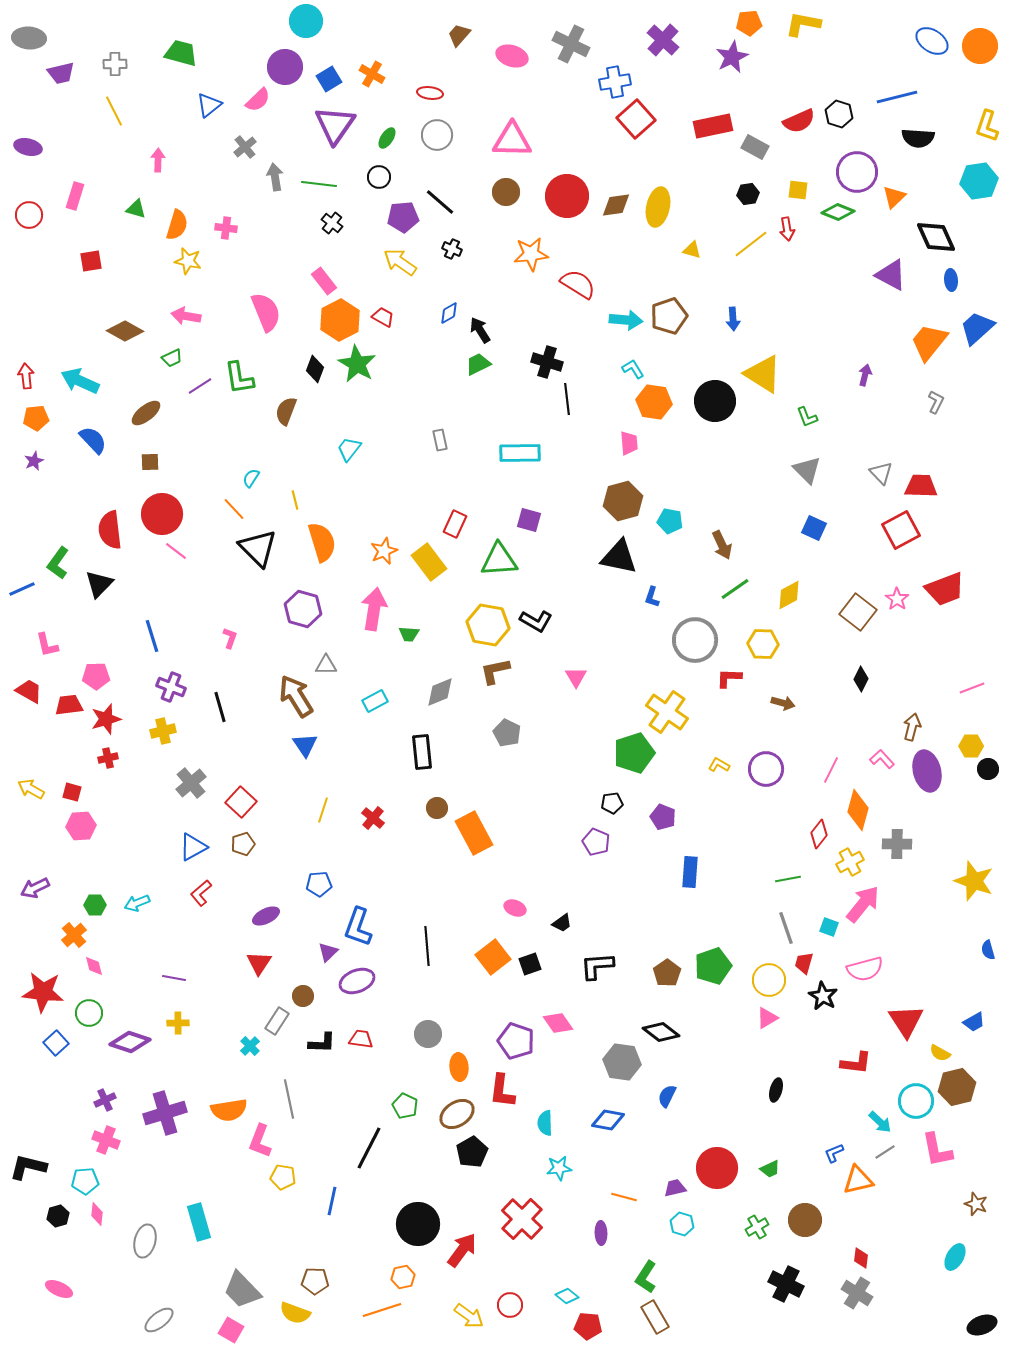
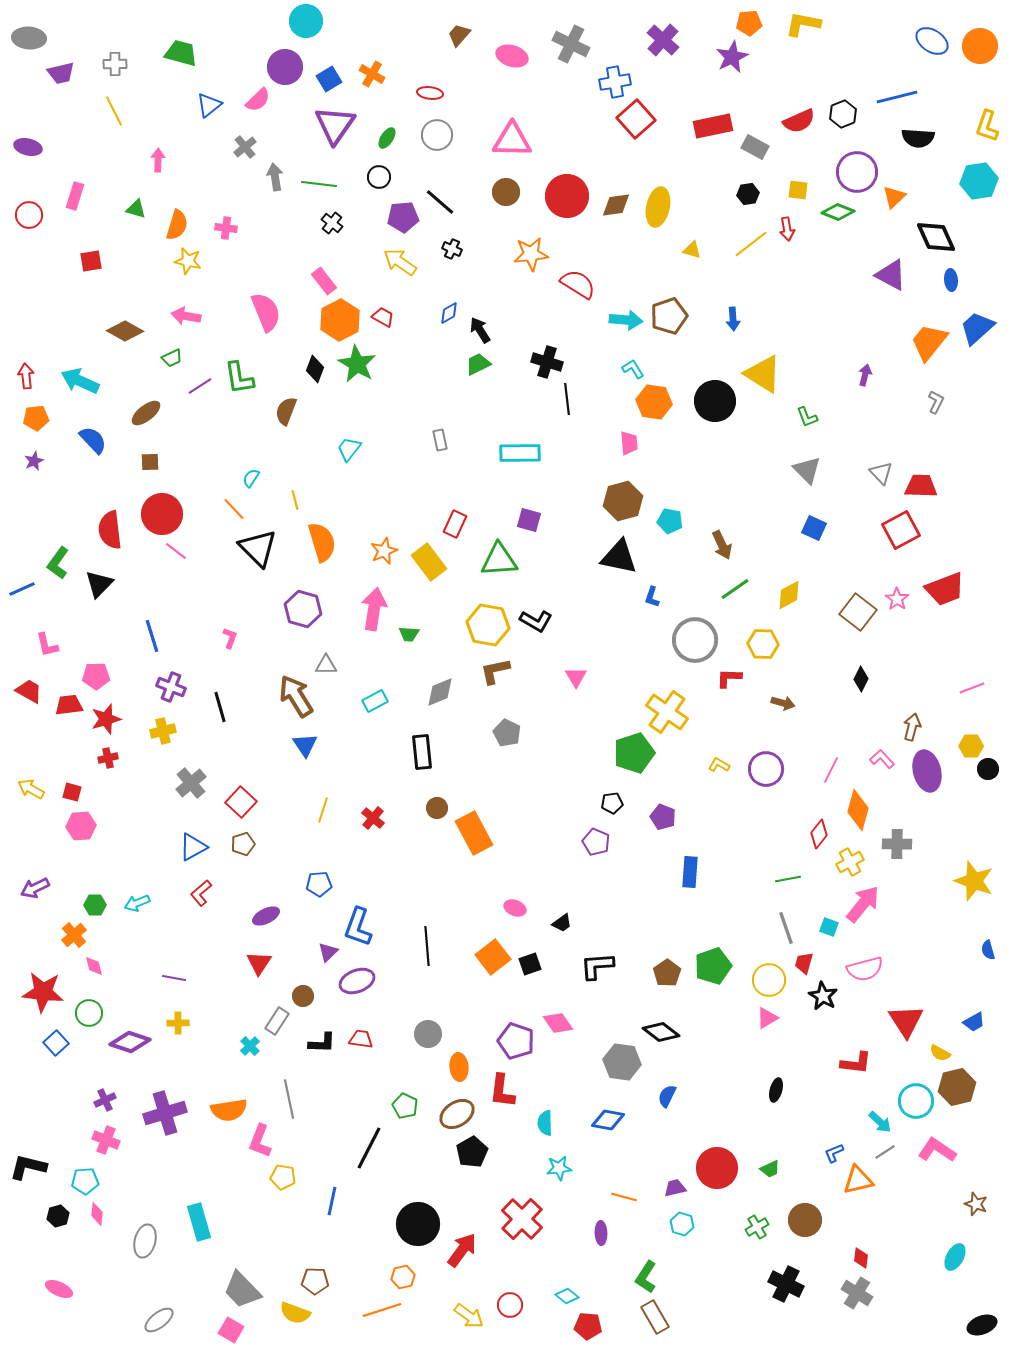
black hexagon at (839, 114): moved 4 px right; rotated 20 degrees clockwise
pink L-shape at (937, 1150): rotated 135 degrees clockwise
